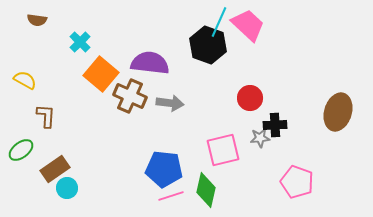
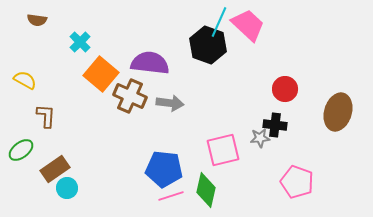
red circle: moved 35 px right, 9 px up
black cross: rotated 10 degrees clockwise
